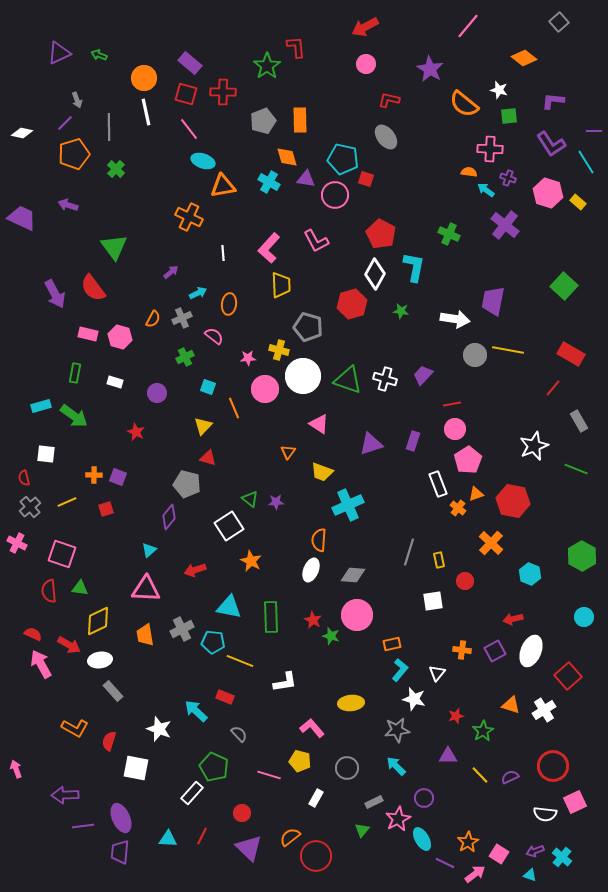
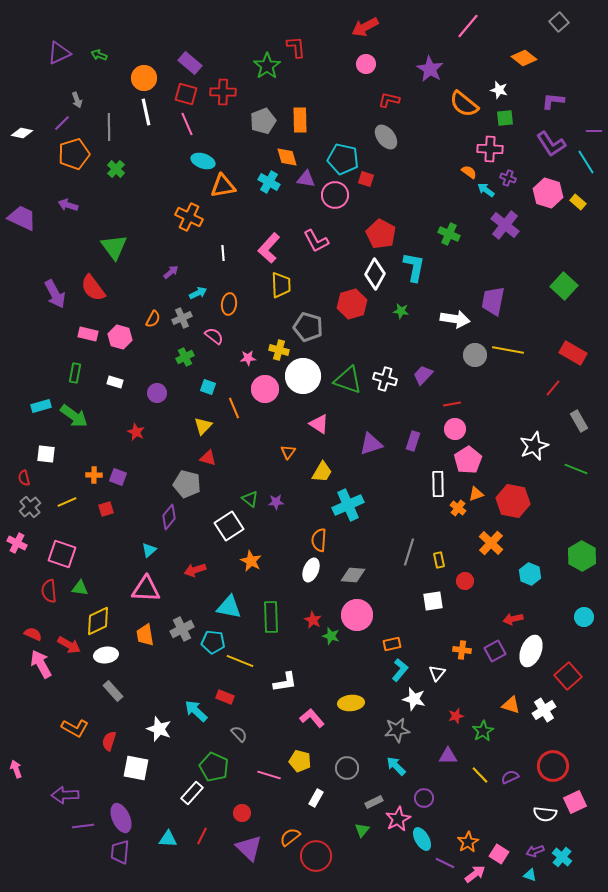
green square at (509, 116): moved 4 px left, 2 px down
purple line at (65, 123): moved 3 px left
pink line at (189, 129): moved 2 px left, 5 px up; rotated 15 degrees clockwise
orange semicircle at (469, 172): rotated 28 degrees clockwise
red rectangle at (571, 354): moved 2 px right, 1 px up
yellow trapezoid at (322, 472): rotated 80 degrees counterclockwise
white rectangle at (438, 484): rotated 20 degrees clockwise
white ellipse at (100, 660): moved 6 px right, 5 px up
pink L-shape at (312, 728): moved 10 px up
